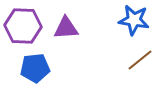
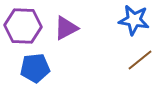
purple triangle: rotated 24 degrees counterclockwise
